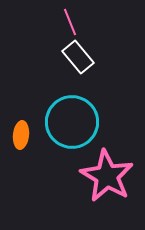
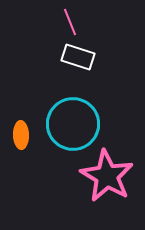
white rectangle: rotated 32 degrees counterclockwise
cyan circle: moved 1 px right, 2 px down
orange ellipse: rotated 8 degrees counterclockwise
